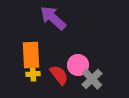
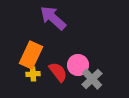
orange rectangle: rotated 28 degrees clockwise
red semicircle: moved 1 px left, 3 px up
